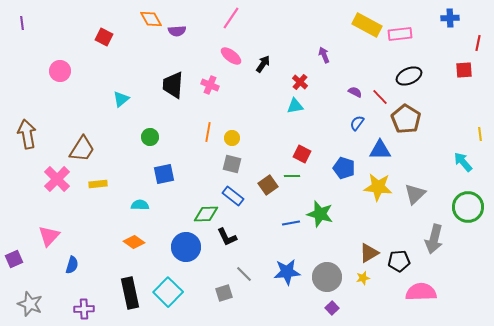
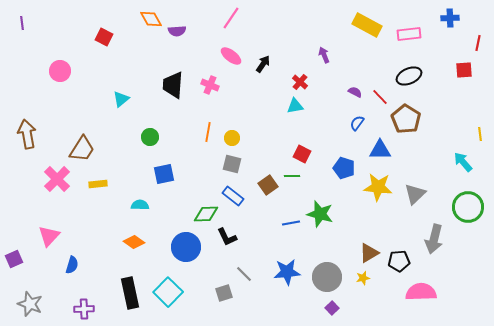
pink rectangle at (400, 34): moved 9 px right
